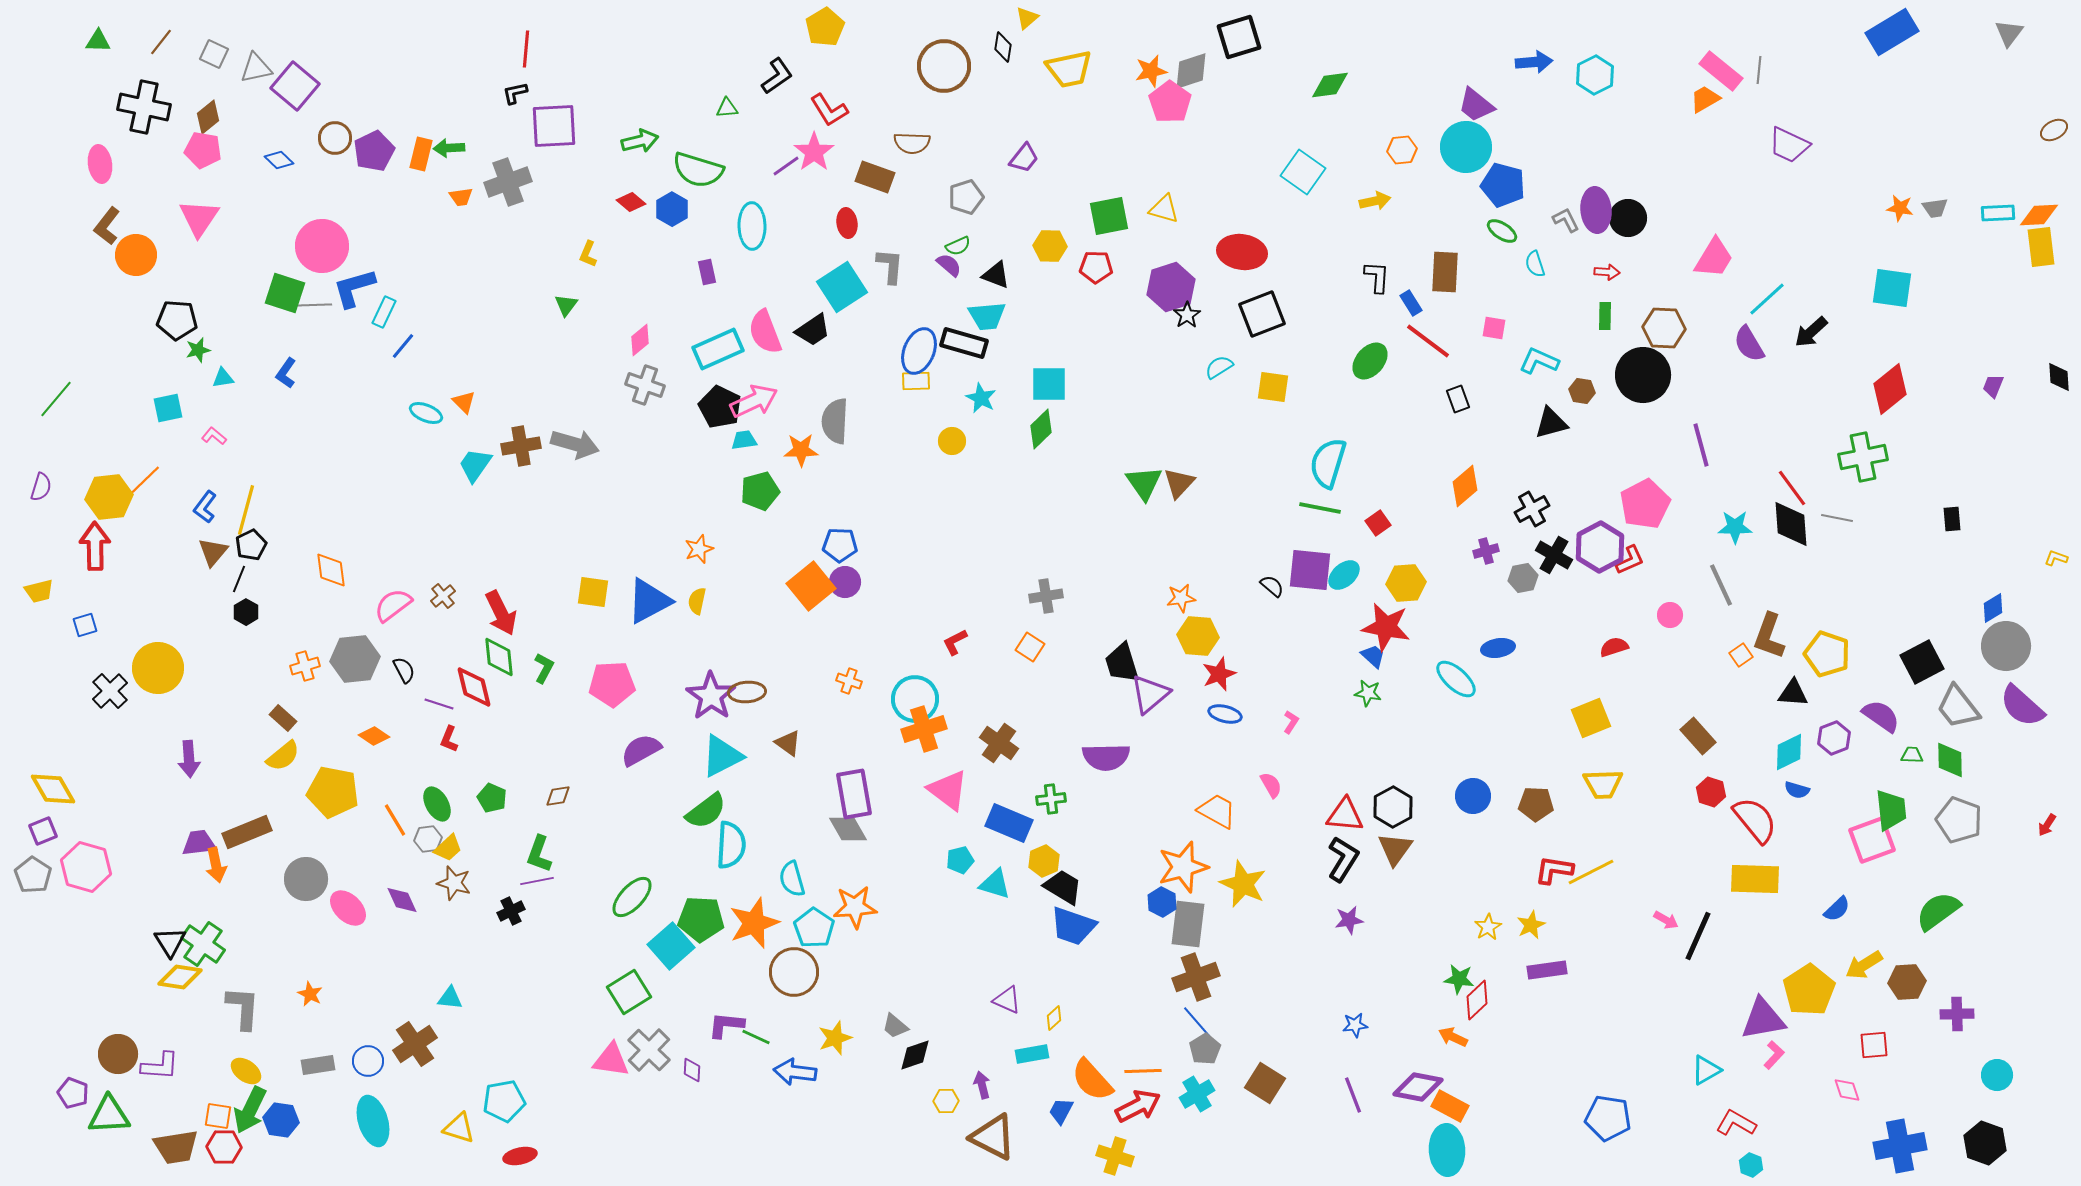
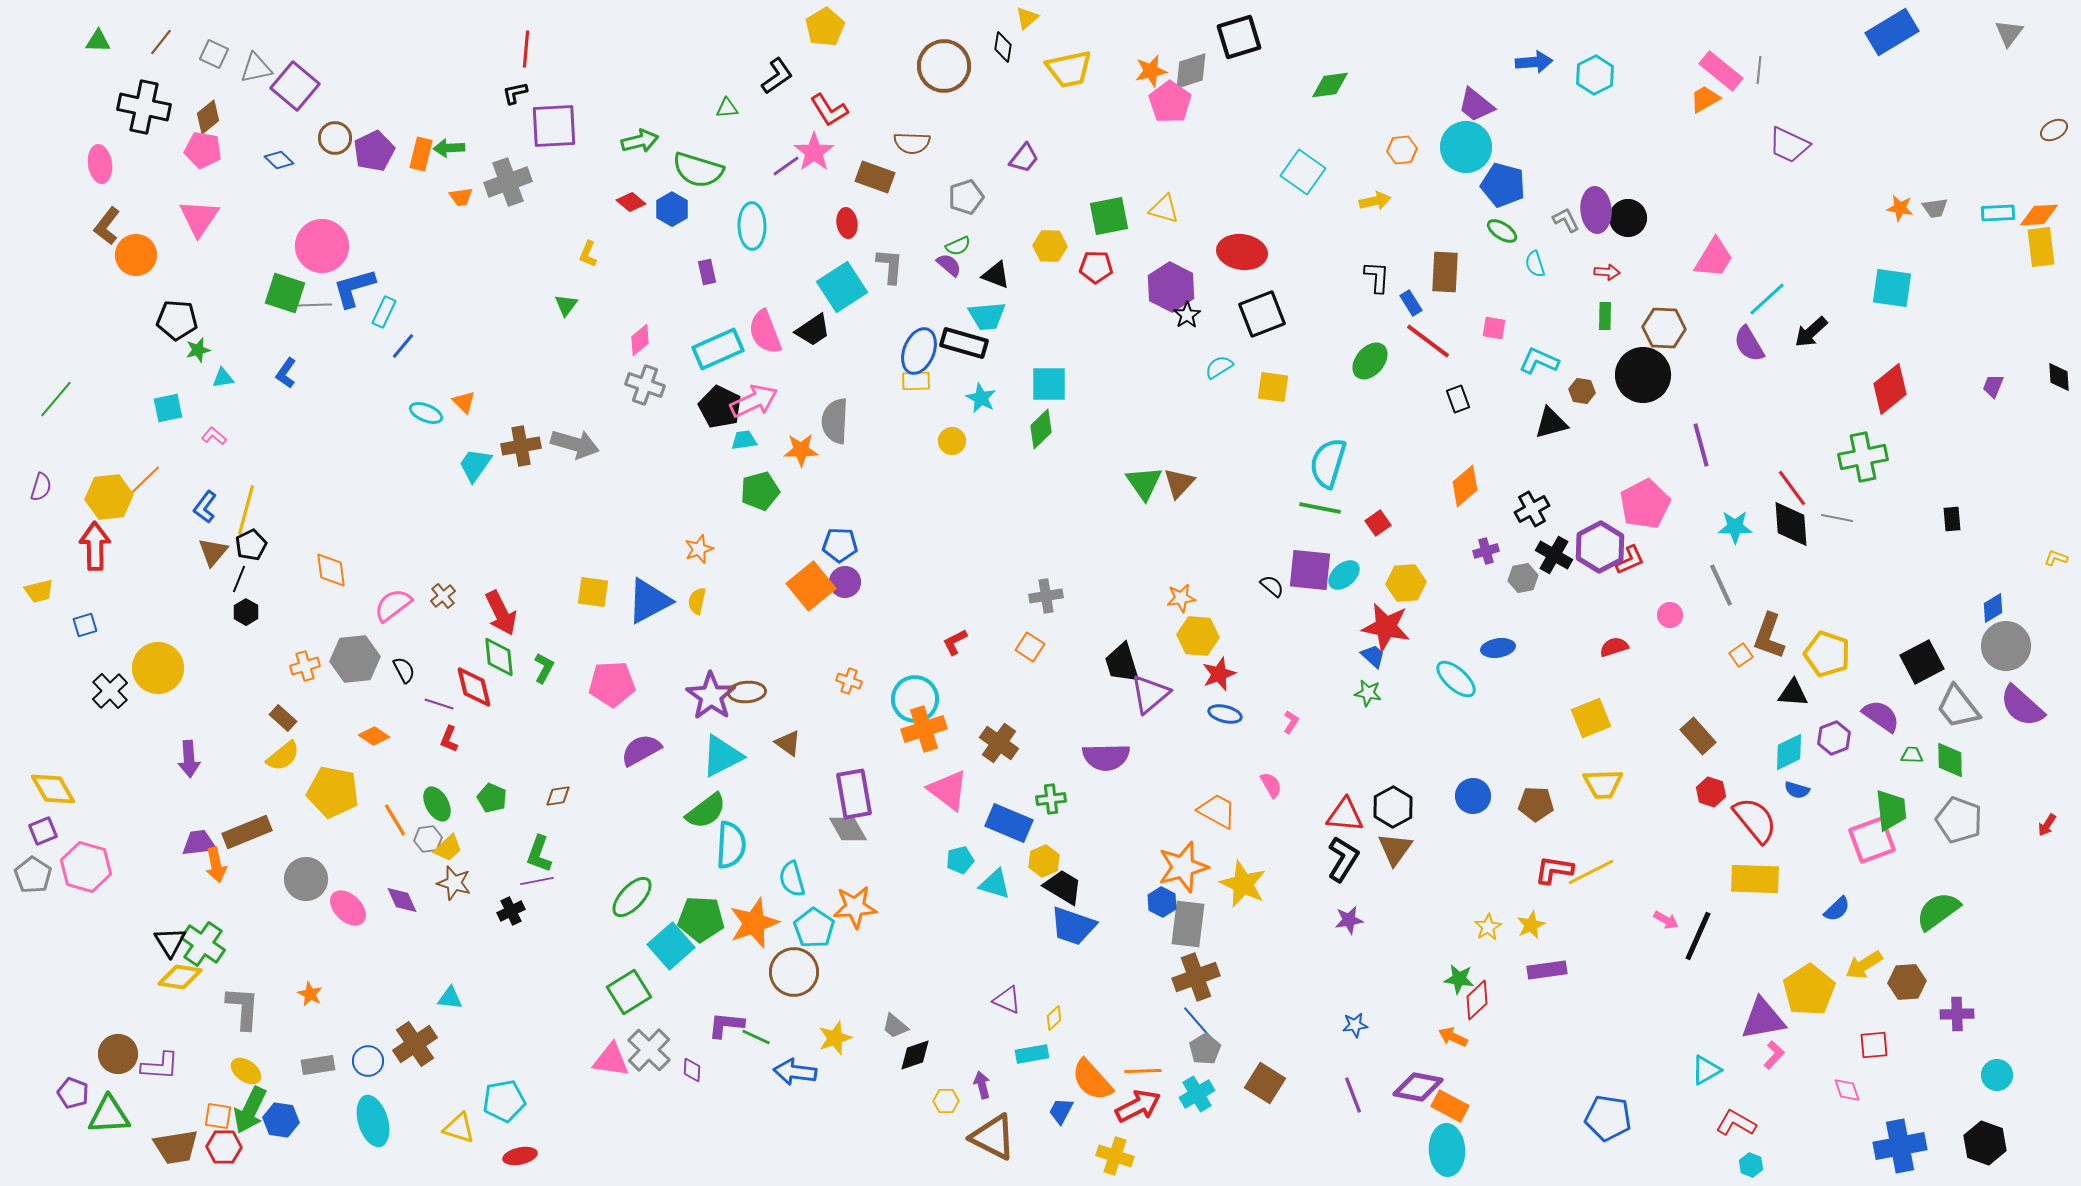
purple hexagon at (1171, 287): rotated 15 degrees counterclockwise
